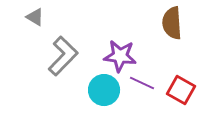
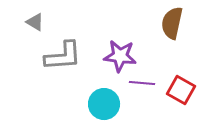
gray triangle: moved 5 px down
brown semicircle: rotated 16 degrees clockwise
gray L-shape: rotated 42 degrees clockwise
purple line: rotated 20 degrees counterclockwise
cyan circle: moved 14 px down
